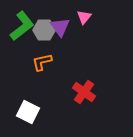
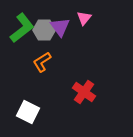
pink triangle: moved 1 px down
green L-shape: moved 2 px down
orange L-shape: rotated 20 degrees counterclockwise
